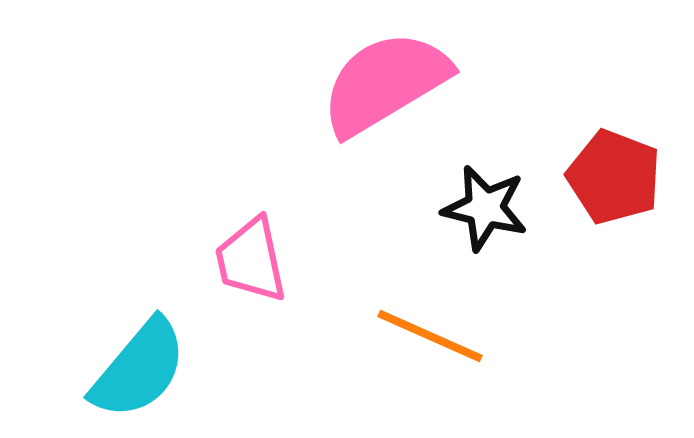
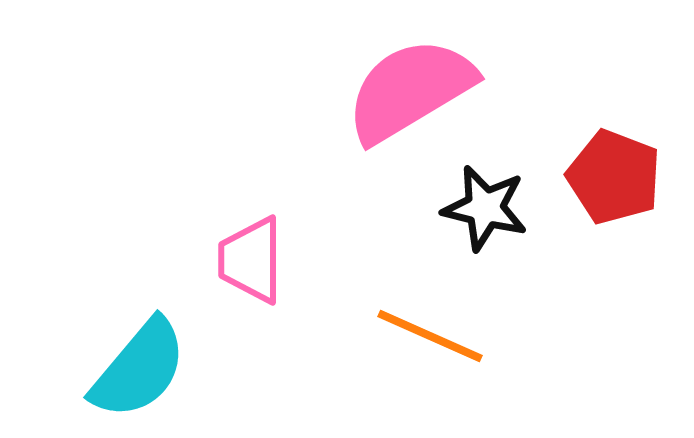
pink semicircle: moved 25 px right, 7 px down
pink trapezoid: rotated 12 degrees clockwise
